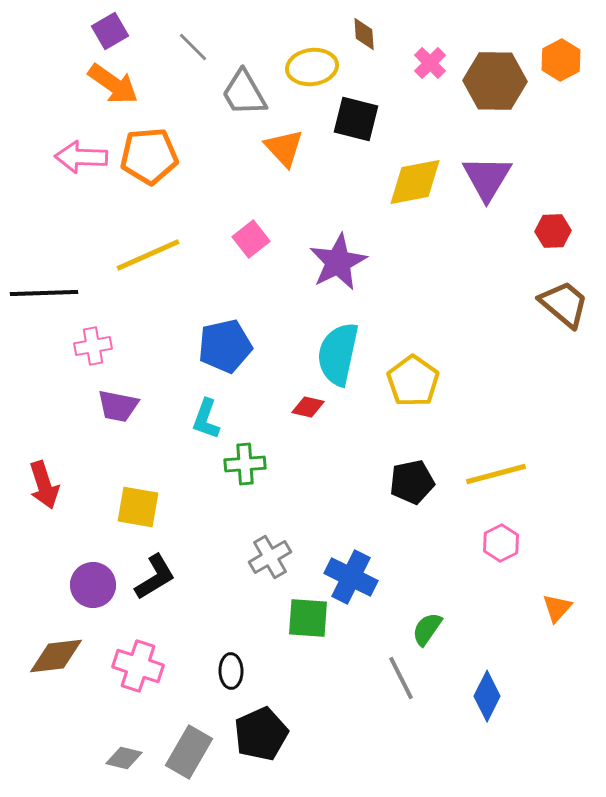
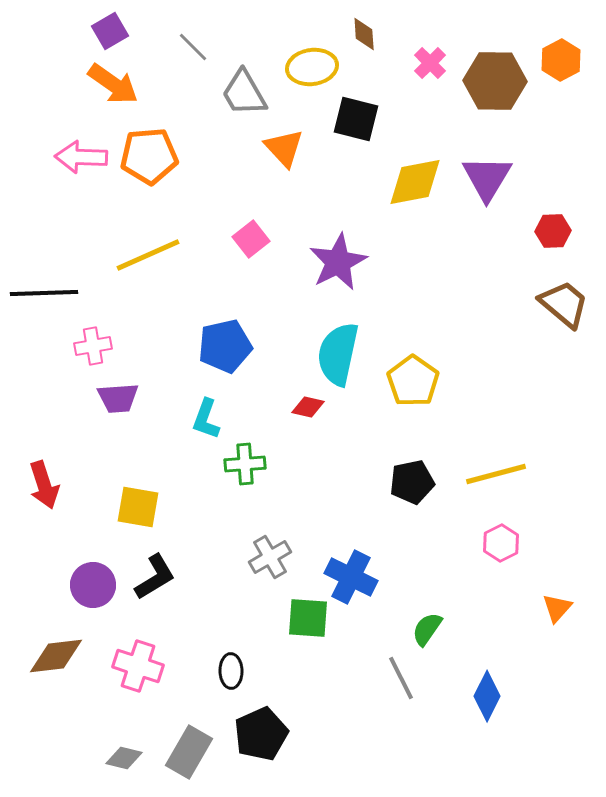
purple trapezoid at (118, 406): moved 8 px up; rotated 15 degrees counterclockwise
